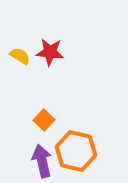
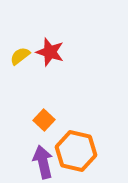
red star: rotated 12 degrees clockwise
yellow semicircle: rotated 70 degrees counterclockwise
purple arrow: moved 1 px right, 1 px down
